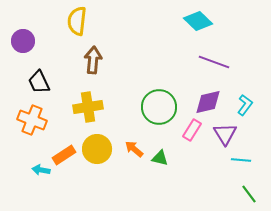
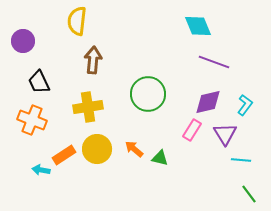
cyan diamond: moved 5 px down; rotated 24 degrees clockwise
green circle: moved 11 px left, 13 px up
